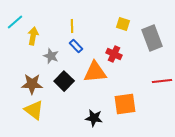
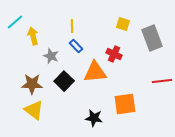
yellow arrow: rotated 24 degrees counterclockwise
